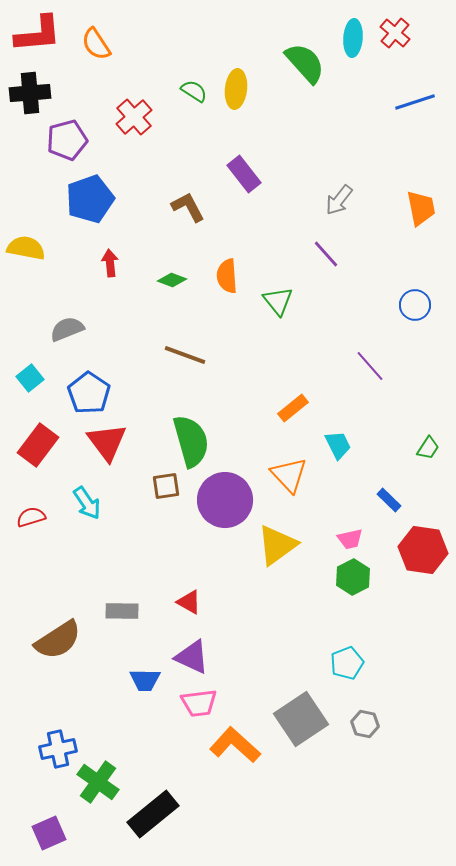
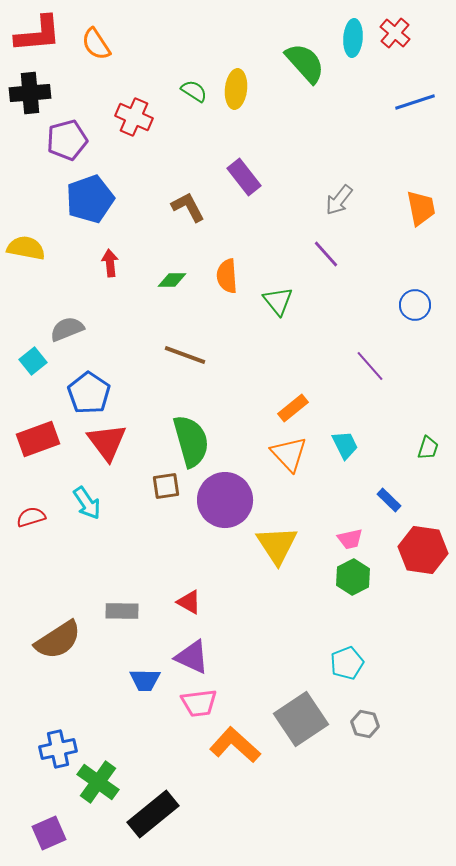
red cross at (134, 117): rotated 24 degrees counterclockwise
purple rectangle at (244, 174): moved 3 px down
green diamond at (172, 280): rotated 20 degrees counterclockwise
cyan square at (30, 378): moved 3 px right, 17 px up
red rectangle at (38, 445): moved 6 px up; rotated 33 degrees clockwise
cyan trapezoid at (338, 445): moved 7 px right
green trapezoid at (428, 448): rotated 15 degrees counterclockwise
orange triangle at (289, 475): moved 21 px up
yellow triangle at (277, 545): rotated 27 degrees counterclockwise
